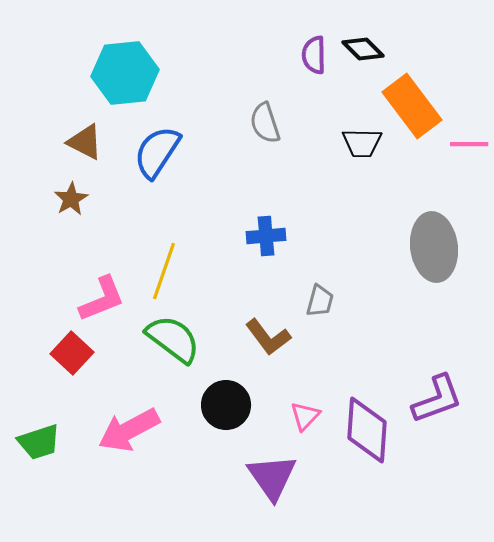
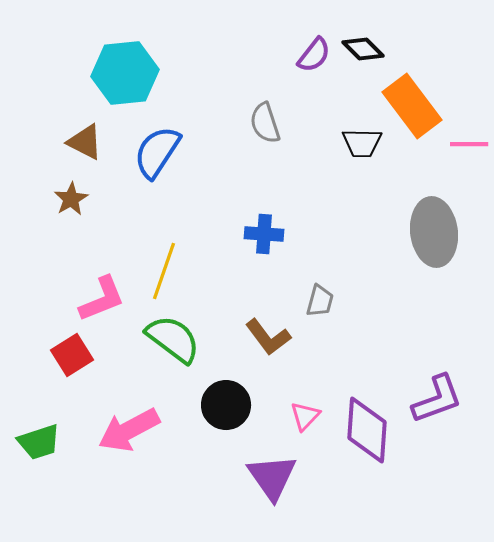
purple semicircle: rotated 141 degrees counterclockwise
blue cross: moved 2 px left, 2 px up; rotated 9 degrees clockwise
gray ellipse: moved 15 px up
red square: moved 2 px down; rotated 15 degrees clockwise
